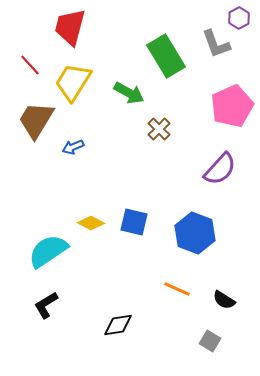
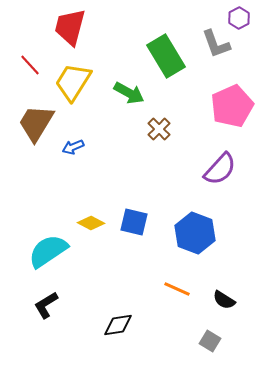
brown trapezoid: moved 3 px down
